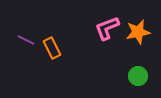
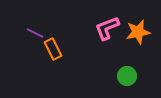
purple line: moved 9 px right, 7 px up
orange rectangle: moved 1 px right, 1 px down
green circle: moved 11 px left
